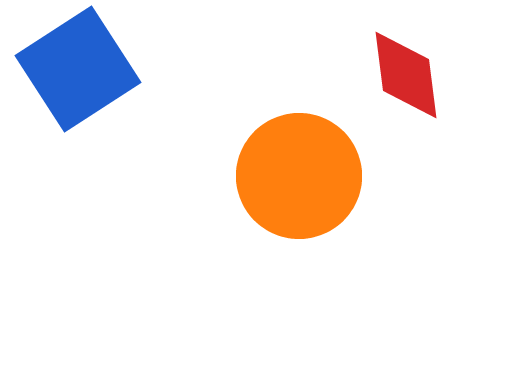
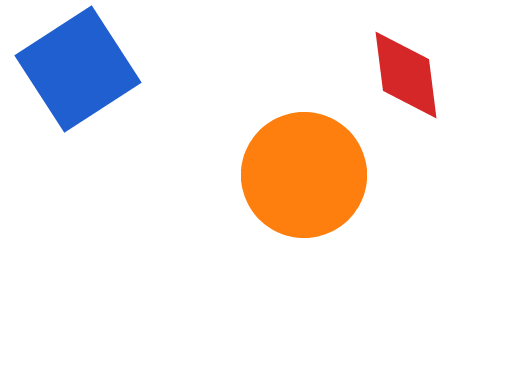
orange circle: moved 5 px right, 1 px up
